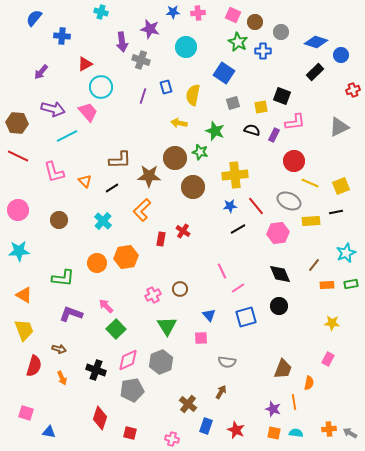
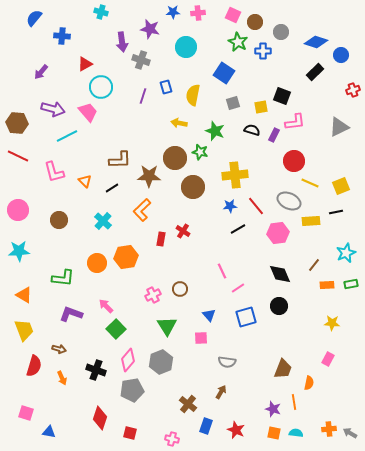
pink diamond at (128, 360): rotated 25 degrees counterclockwise
